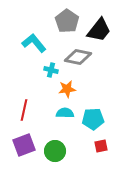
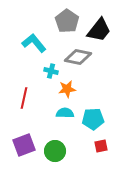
cyan cross: moved 1 px down
red line: moved 12 px up
